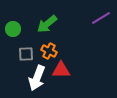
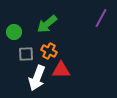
purple line: rotated 30 degrees counterclockwise
green circle: moved 1 px right, 3 px down
